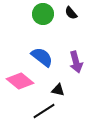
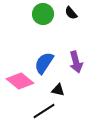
blue semicircle: moved 2 px right, 6 px down; rotated 95 degrees counterclockwise
